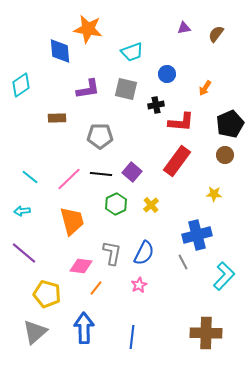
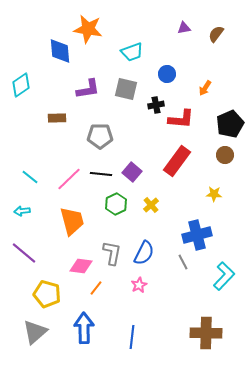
red L-shape: moved 3 px up
